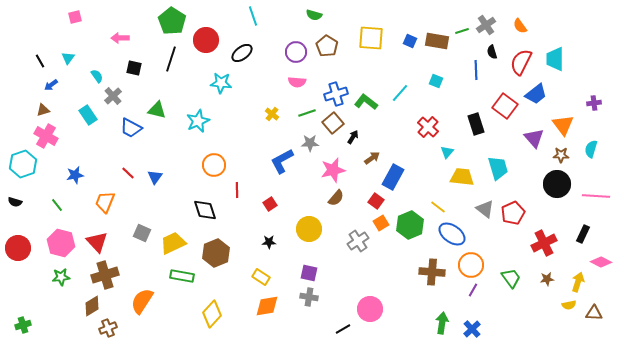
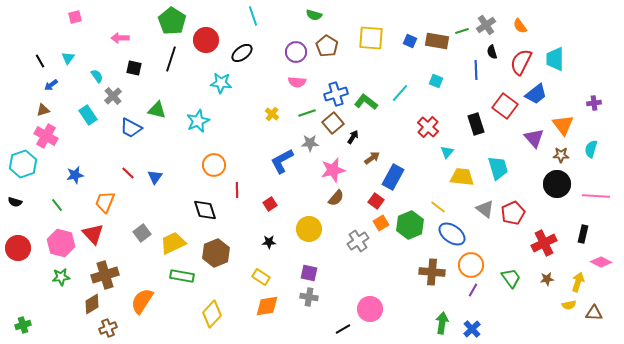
gray square at (142, 233): rotated 30 degrees clockwise
black rectangle at (583, 234): rotated 12 degrees counterclockwise
red triangle at (97, 242): moved 4 px left, 8 px up
brown diamond at (92, 306): moved 2 px up
